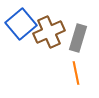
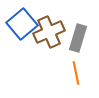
blue square: moved 1 px right
